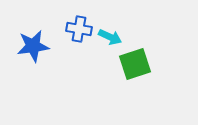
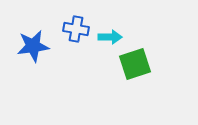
blue cross: moved 3 px left
cyan arrow: rotated 25 degrees counterclockwise
